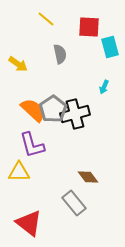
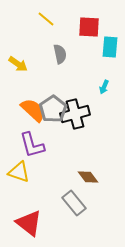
cyan rectangle: rotated 20 degrees clockwise
yellow triangle: rotated 20 degrees clockwise
